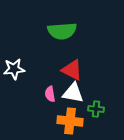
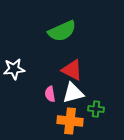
green semicircle: rotated 20 degrees counterclockwise
white triangle: rotated 25 degrees counterclockwise
